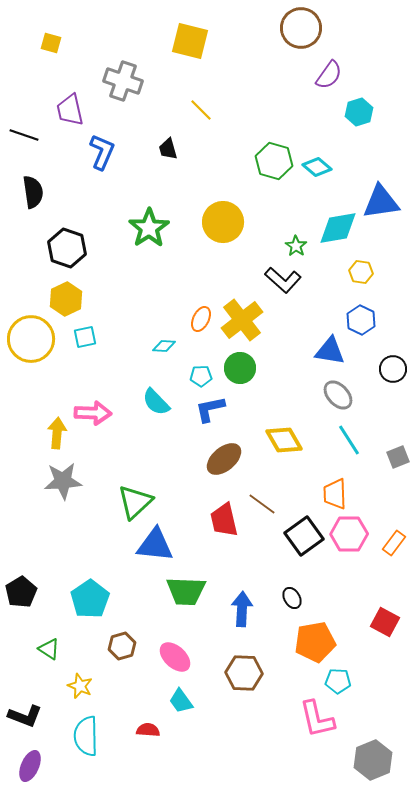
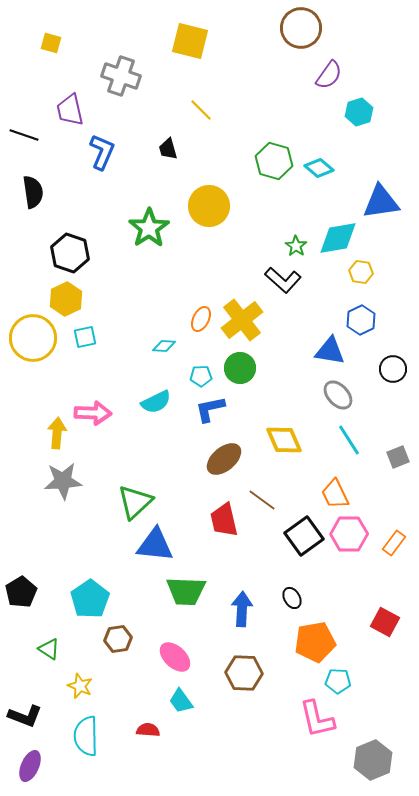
gray cross at (123, 81): moved 2 px left, 5 px up
cyan diamond at (317, 167): moved 2 px right, 1 px down
yellow circle at (223, 222): moved 14 px left, 16 px up
cyan diamond at (338, 228): moved 10 px down
black hexagon at (67, 248): moved 3 px right, 5 px down
blue hexagon at (361, 320): rotated 8 degrees clockwise
yellow circle at (31, 339): moved 2 px right, 1 px up
cyan semicircle at (156, 402): rotated 72 degrees counterclockwise
yellow diamond at (284, 440): rotated 6 degrees clockwise
orange trapezoid at (335, 494): rotated 24 degrees counterclockwise
brown line at (262, 504): moved 4 px up
brown hexagon at (122, 646): moved 4 px left, 7 px up; rotated 8 degrees clockwise
